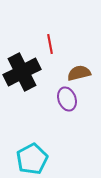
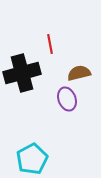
black cross: moved 1 px down; rotated 12 degrees clockwise
